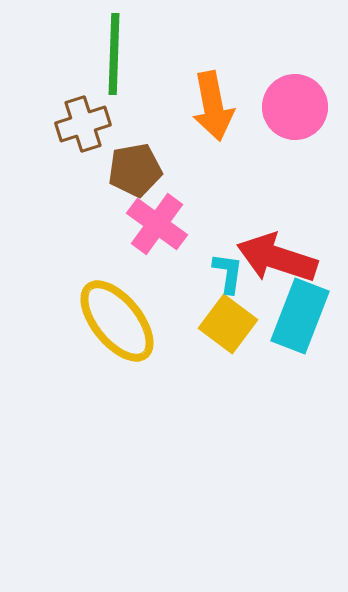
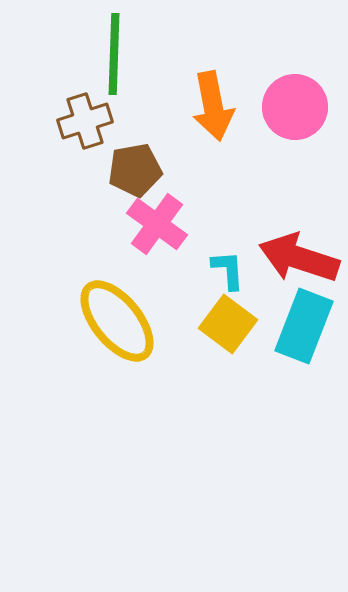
brown cross: moved 2 px right, 3 px up
red arrow: moved 22 px right
cyan L-shape: moved 3 px up; rotated 12 degrees counterclockwise
cyan rectangle: moved 4 px right, 10 px down
